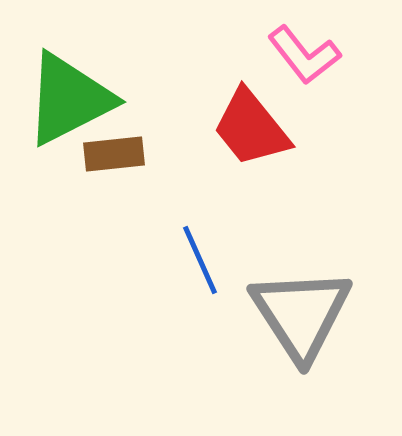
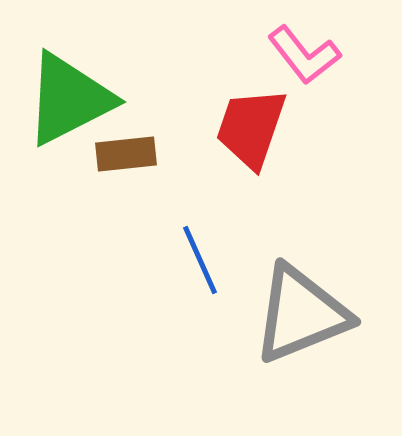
red trapezoid: rotated 58 degrees clockwise
brown rectangle: moved 12 px right
gray triangle: rotated 41 degrees clockwise
